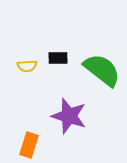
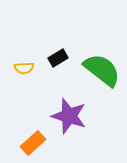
black rectangle: rotated 30 degrees counterclockwise
yellow semicircle: moved 3 px left, 2 px down
orange rectangle: moved 4 px right, 2 px up; rotated 30 degrees clockwise
